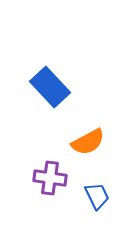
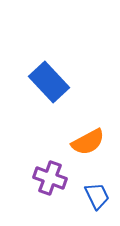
blue rectangle: moved 1 px left, 5 px up
purple cross: rotated 12 degrees clockwise
